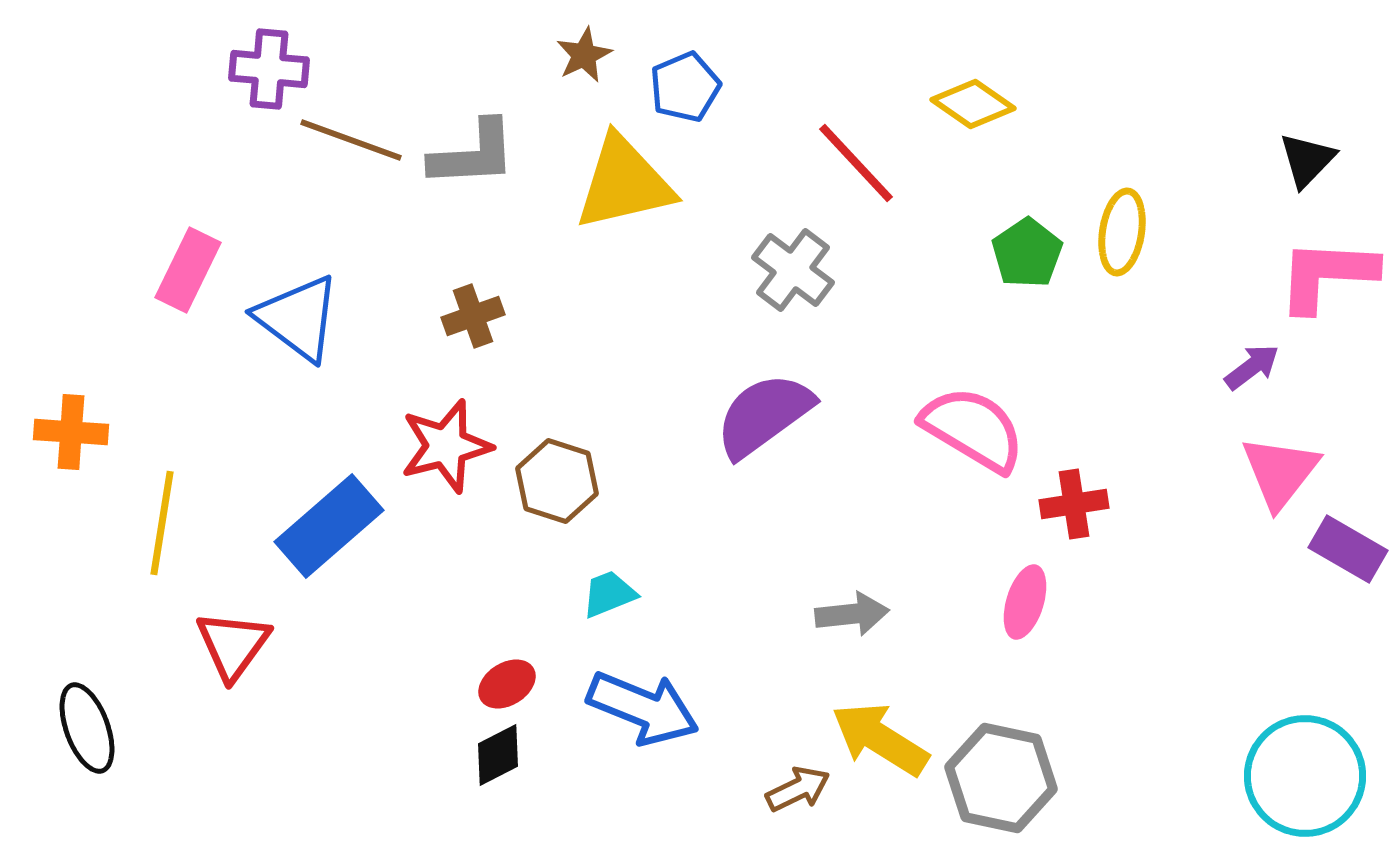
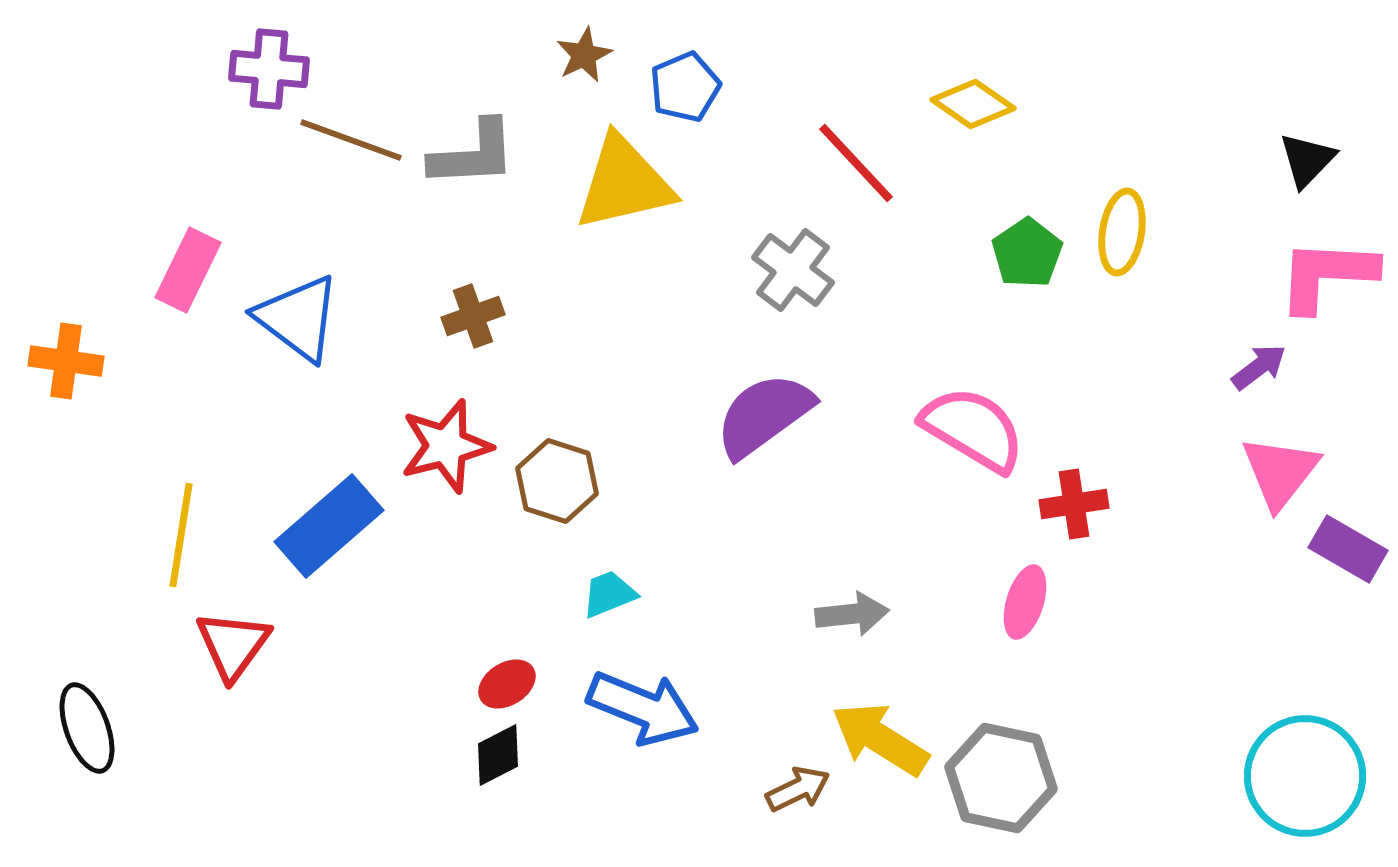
purple arrow: moved 7 px right
orange cross: moved 5 px left, 71 px up; rotated 4 degrees clockwise
yellow line: moved 19 px right, 12 px down
